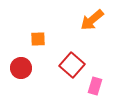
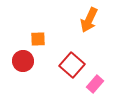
orange arrow: moved 3 px left; rotated 25 degrees counterclockwise
red circle: moved 2 px right, 7 px up
pink rectangle: moved 2 px up; rotated 24 degrees clockwise
